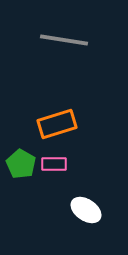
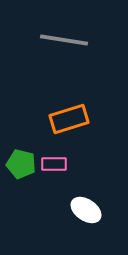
orange rectangle: moved 12 px right, 5 px up
green pentagon: rotated 16 degrees counterclockwise
